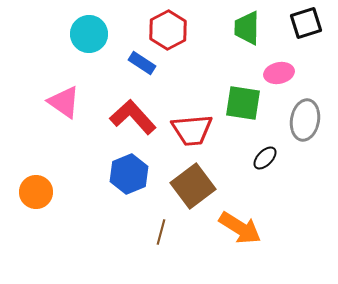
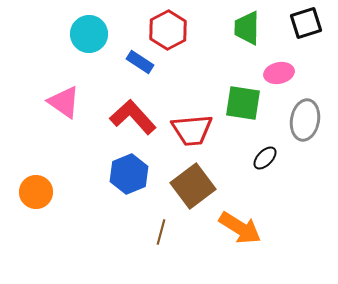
blue rectangle: moved 2 px left, 1 px up
